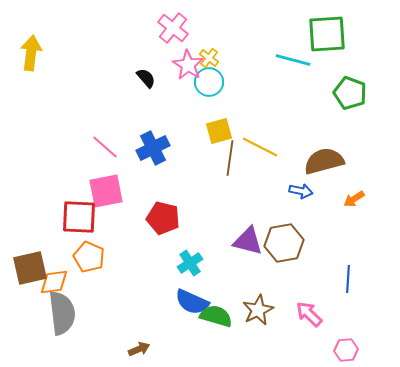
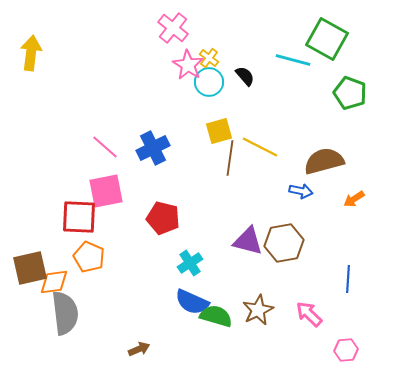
green square: moved 5 px down; rotated 33 degrees clockwise
black semicircle: moved 99 px right, 2 px up
gray semicircle: moved 3 px right
